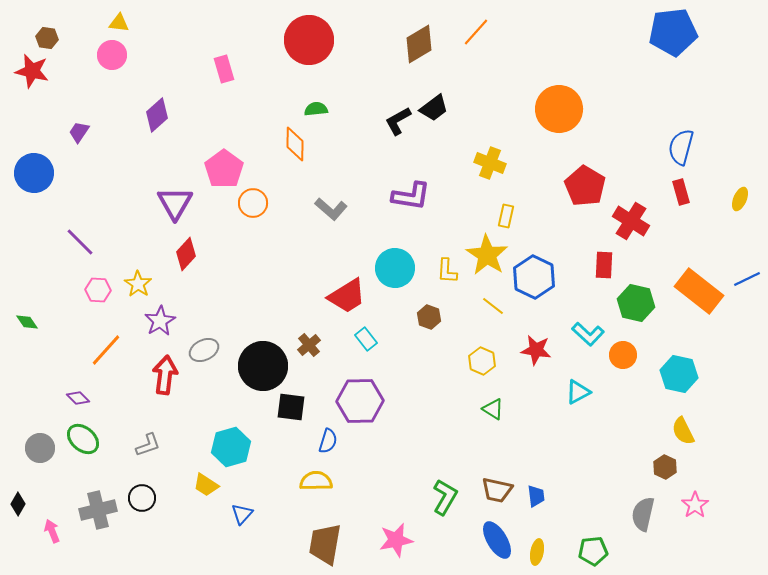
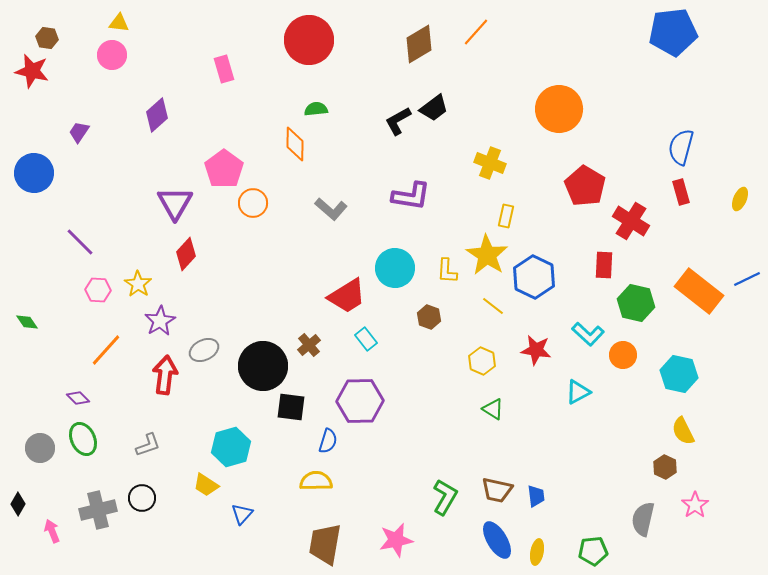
green ellipse at (83, 439): rotated 24 degrees clockwise
gray semicircle at (643, 514): moved 5 px down
